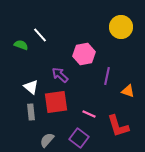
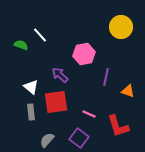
purple line: moved 1 px left, 1 px down
